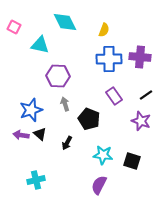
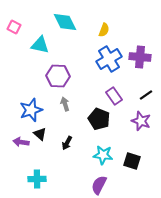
blue cross: rotated 30 degrees counterclockwise
black pentagon: moved 10 px right
purple arrow: moved 7 px down
cyan cross: moved 1 px right, 1 px up; rotated 12 degrees clockwise
